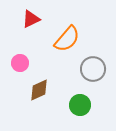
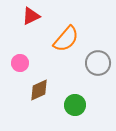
red triangle: moved 3 px up
orange semicircle: moved 1 px left
gray circle: moved 5 px right, 6 px up
green circle: moved 5 px left
